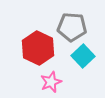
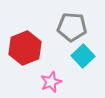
red hexagon: moved 13 px left; rotated 12 degrees clockwise
